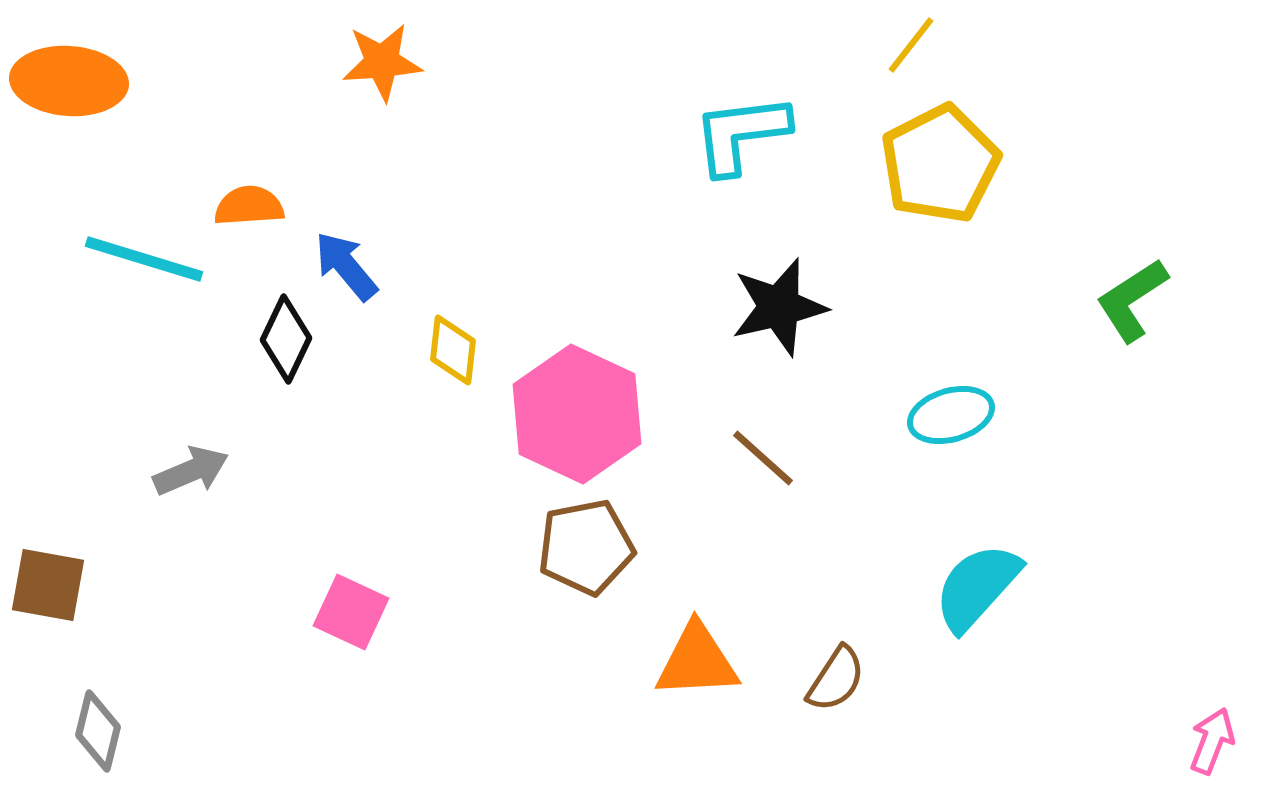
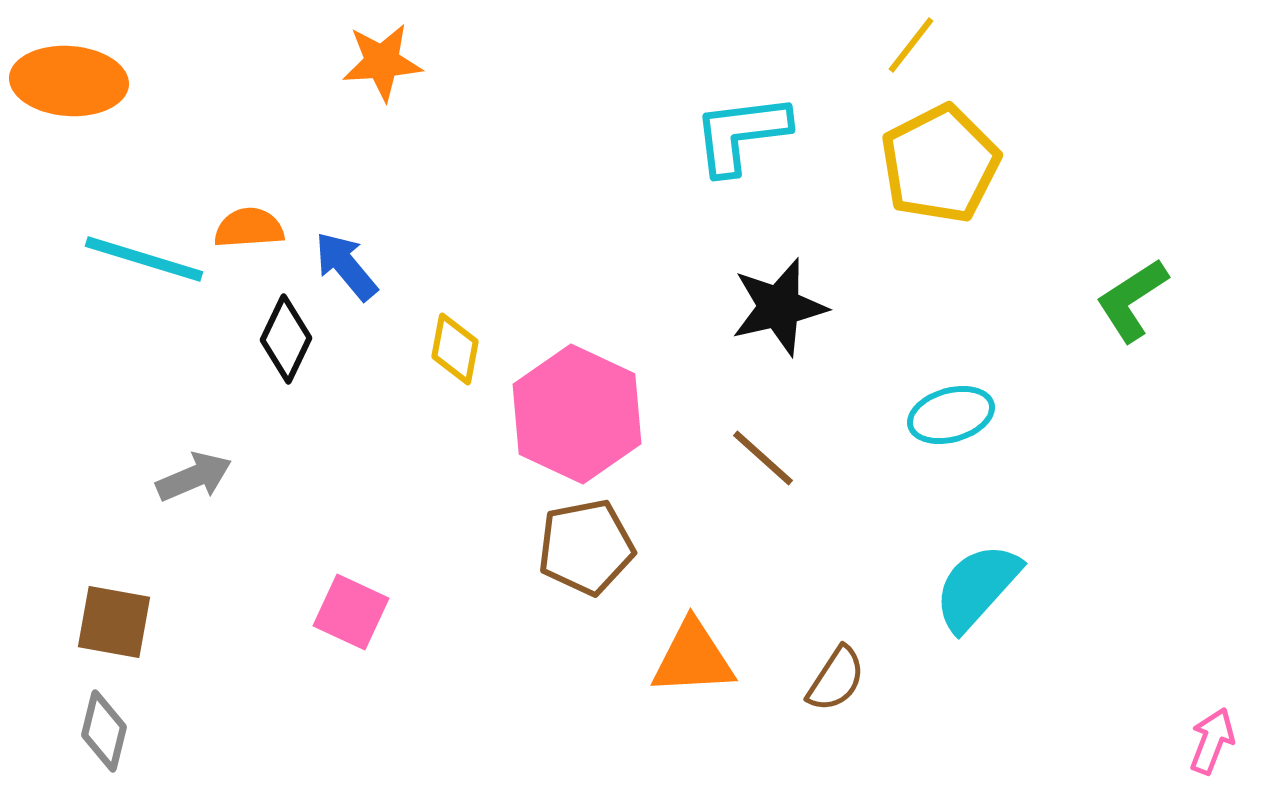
orange semicircle: moved 22 px down
yellow diamond: moved 2 px right, 1 px up; rotated 4 degrees clockwise
gray arrow: moved 3 px right, 6 px down
brown square: moved 66 px right, 37 px down
orange triangle: moved 4 px left, 3 px up
gray diamond: moved 6 px right
